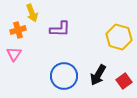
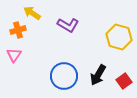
yellow arrow: rotated 144 degrees clockwise
purple L-shape: moved 8 px right, 4 px up; rotated 30 degrees clockwise
pink triangle: moved 1 px down
